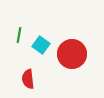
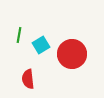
cyan square: rotated 24 degrees clockwise
